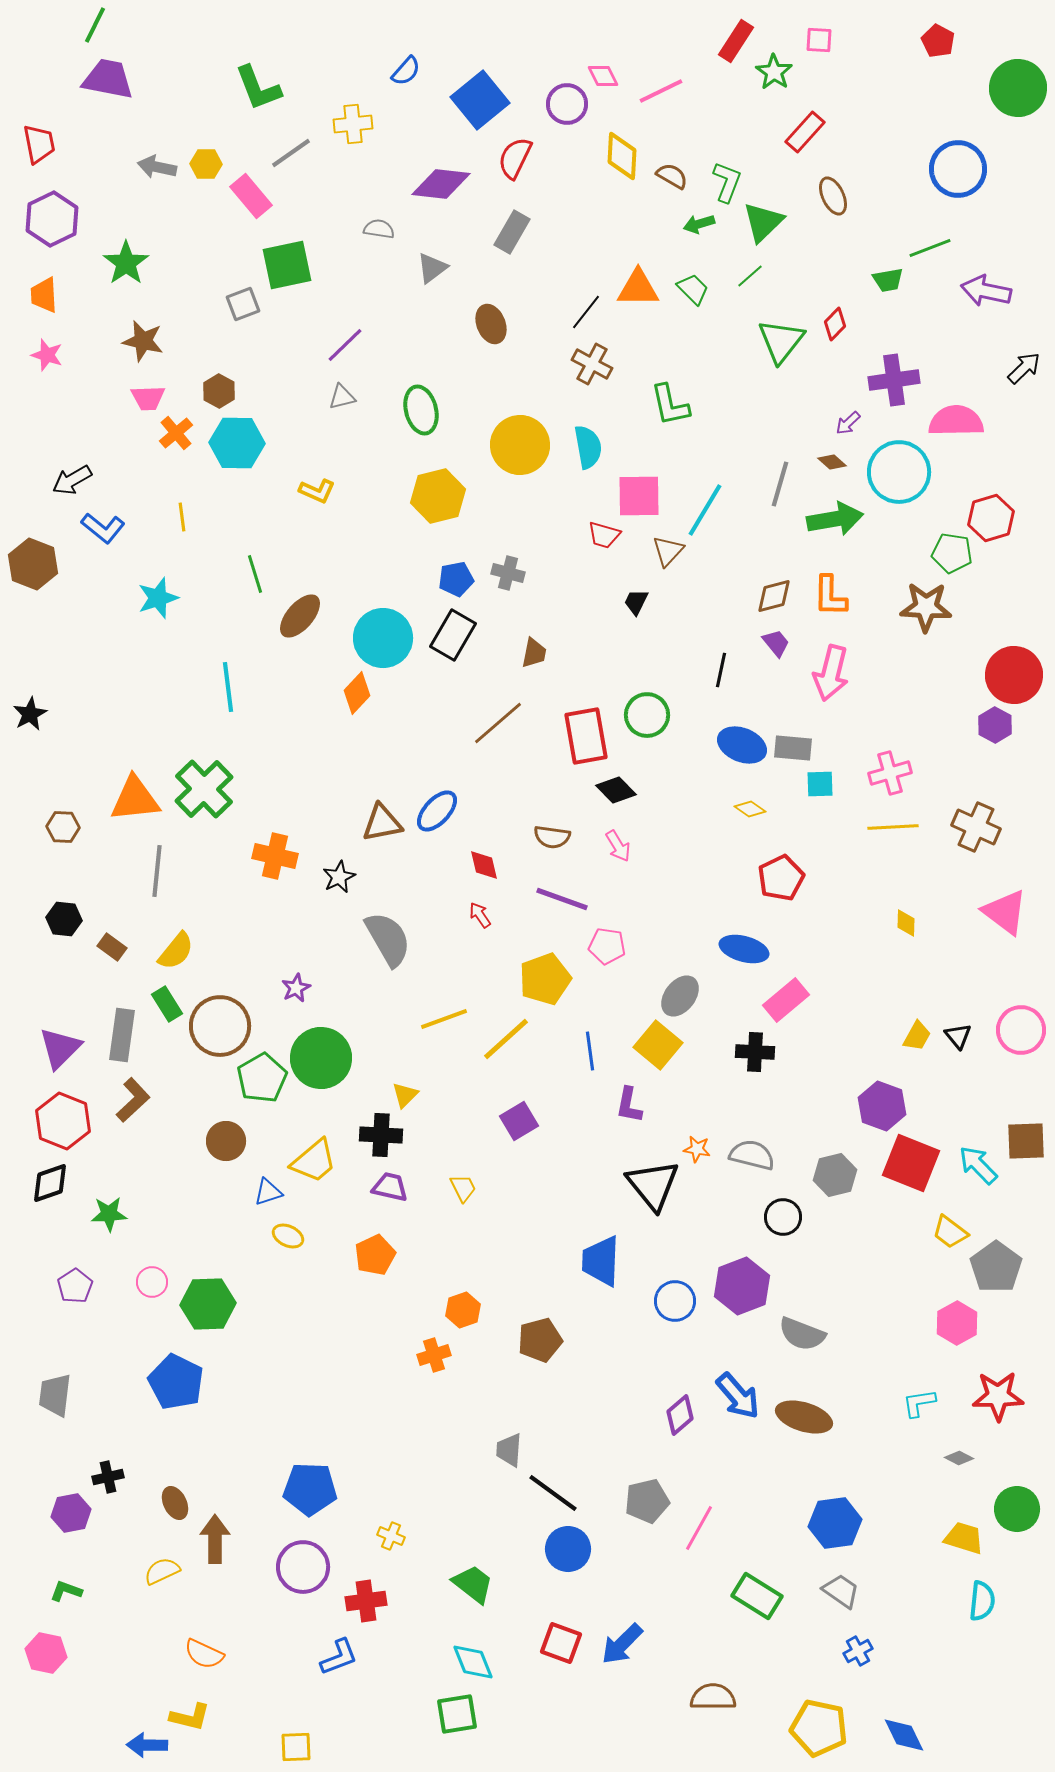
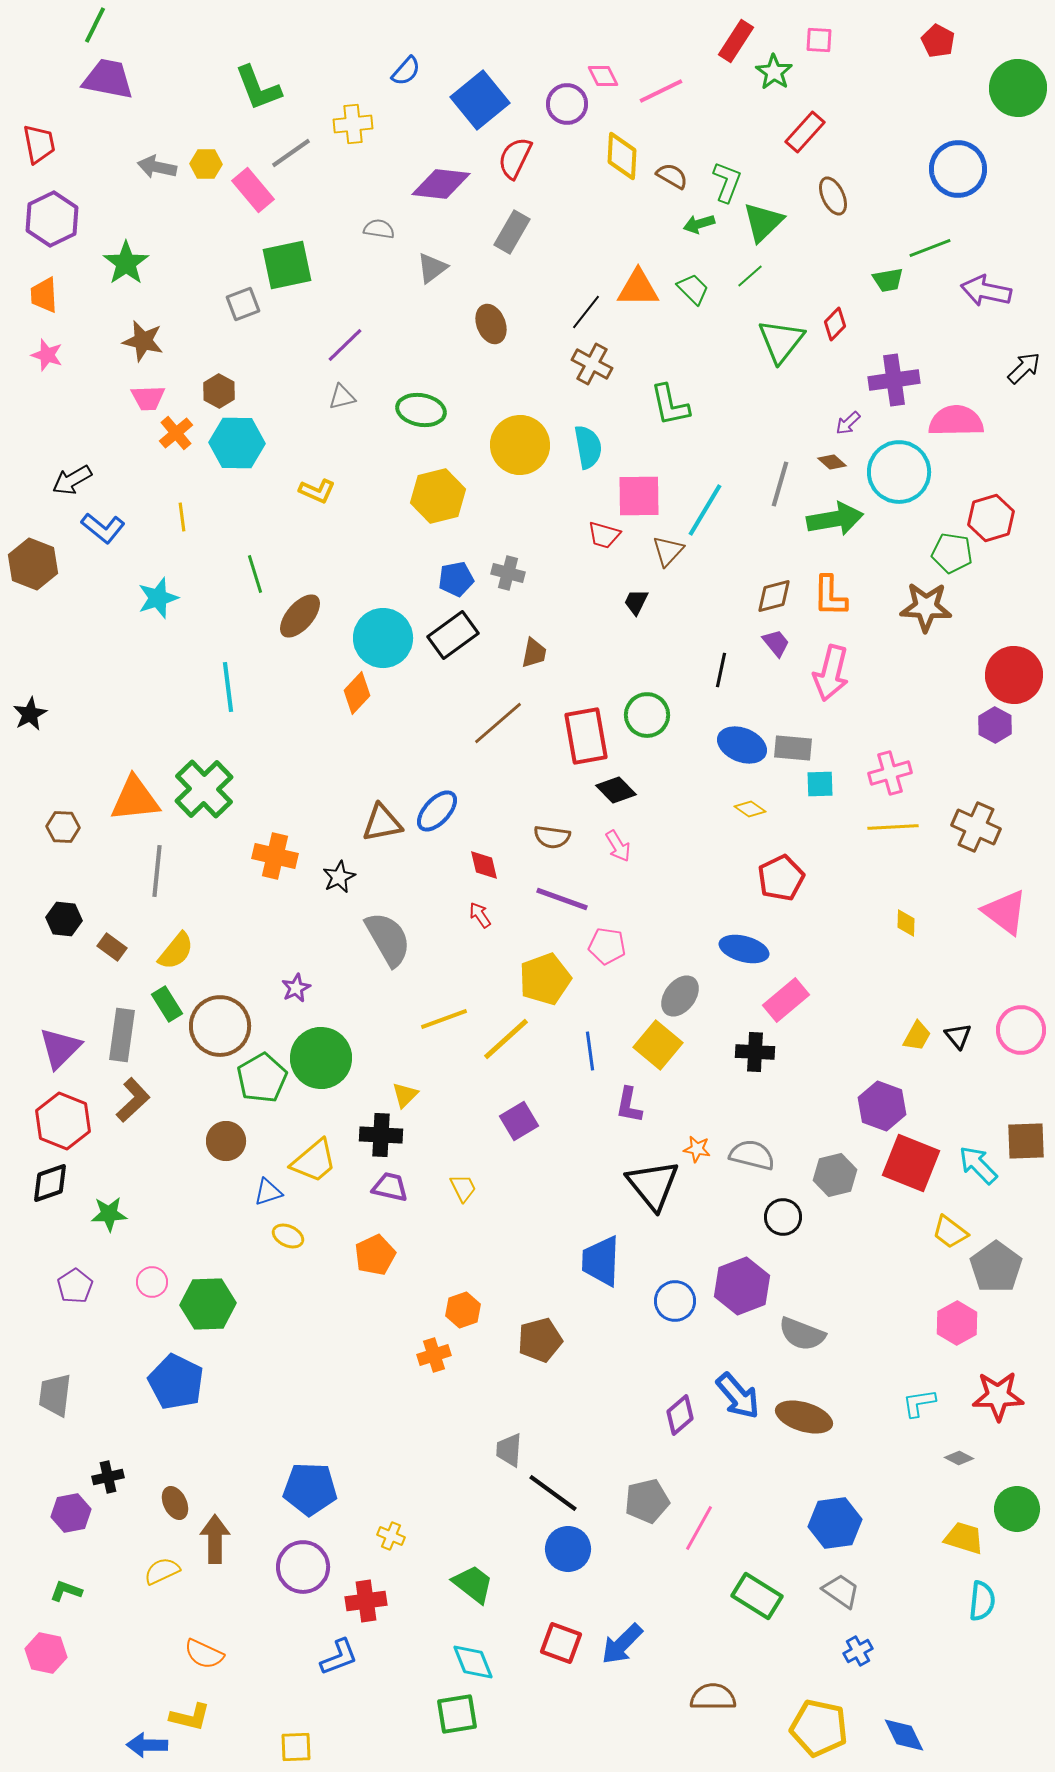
pink rectangle at (251, 196): moved 2 px right, 6 px up
green ellipse at (421, 410): rotated 66 degrees counterclockwise
black rectangle at (453, 635): rotated 24 degrees clockwise
